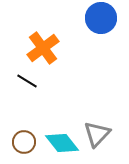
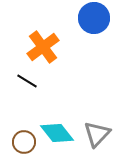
blue circle: moved 7 px left
orange cross: moved 1 px up
cyan diamond: moved 5 px left, 10 px up
